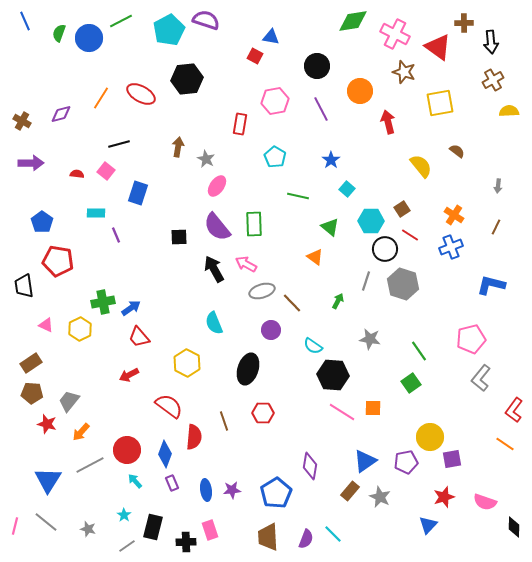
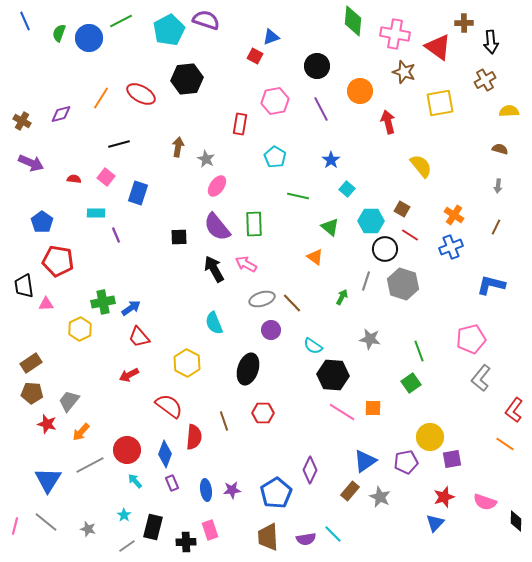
green diamond at (353, 21): rotated 76 degrees counterclockwise
pink cross at (395, 34): rotated 16 degrees counterclockwise
blue triangle at (271, 37): rotated 30 degrees counterclockwise
brown cross at (493, 80): moved 8 px left
brown semicircle at (457, 151): moved 43 px right, 2 px up; rotated 21 degrees counterclockwise
purple arrow at (31, 163): rotated 25 degrees clockwise
pink square at (106, 171): moved 6 px down
red semicircle at (77, 174): moved 3 px left, 5 px down
brown square at (402, 209): rotated 28 degrees counterclockwise
gray ellipse at (262, 291): moved 8 px down
green arrow at (338, 301): moved 4 px right, 4 px up
pink triangle at (46, 325): moved 21 px up; rotated 28 degrees counterclockwise
green line at (419, 351): rotated 15 degrees clockwise
purple diamond at (310, 466): moved 4 px down; rotated 16 degrees clockwise
blue triangle at (428, 525): moved 7 px right, 2 px up
black diamond at (514, 527): moved 2 px right, 6 px up
purple semicircle at (306, 539): rotated 60 degrees clockwise
